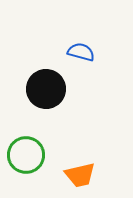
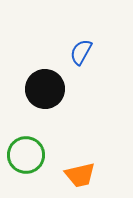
blue semicircle: rotated 76 degrees counterclockwise
black circle: moved 1 px left
